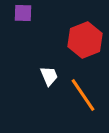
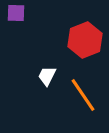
purple square: moved 7 px left
white trapezoid: moved 2 px left; rotated 130 degrees counterclockwise
